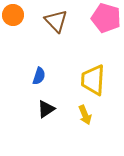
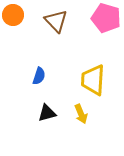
black triangle: moved 1 px right, 4 px down; rotated 18 degrees clockwise
yellow arrow: moved 4 px left, 1 px up
